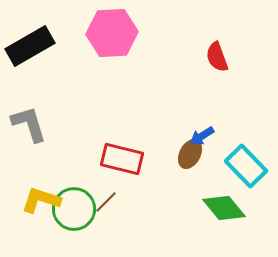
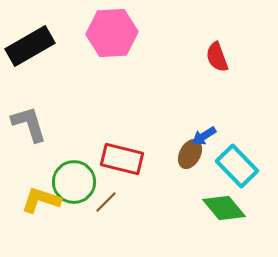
blue arrow: moved 2 px right
cyan rectangle: moved 9 px left
green circle: moved 27 px up
